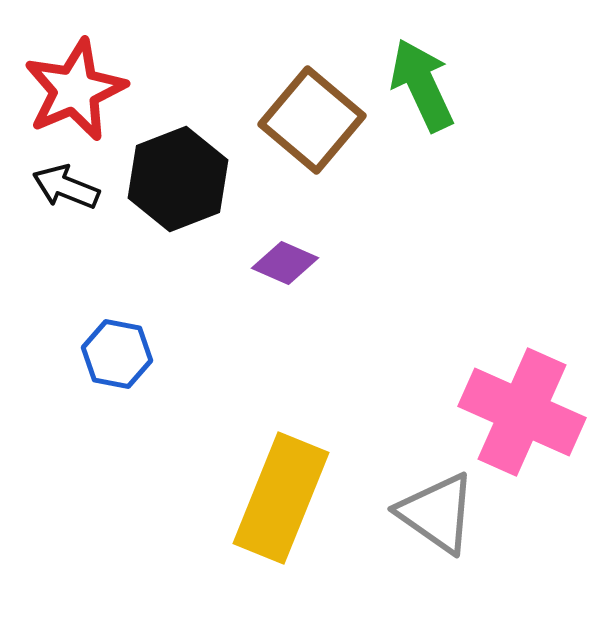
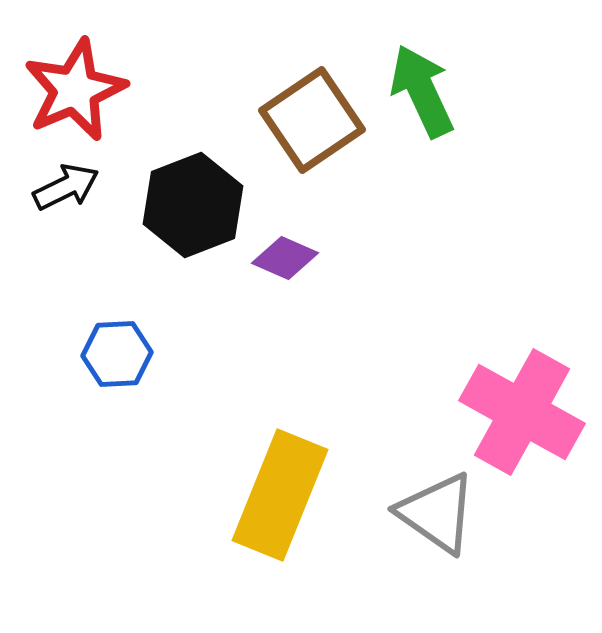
green arrow: moved 6 px down
brown square: rotated 16 degrees clockwise
black hexagon: moved 15 px right, 26 px down
black arrow: rotated 132 degrees clockwise
purple diamond: moved 5 px up
blue hexagon: rotated 14 degrees counterclockwise
pink cross: rotated 5 degrees clockwise
yellow rectangle: moved 1 px left, 3 px up
